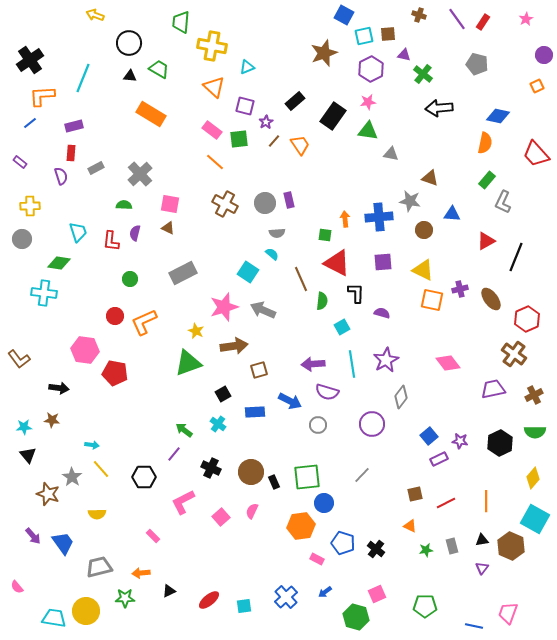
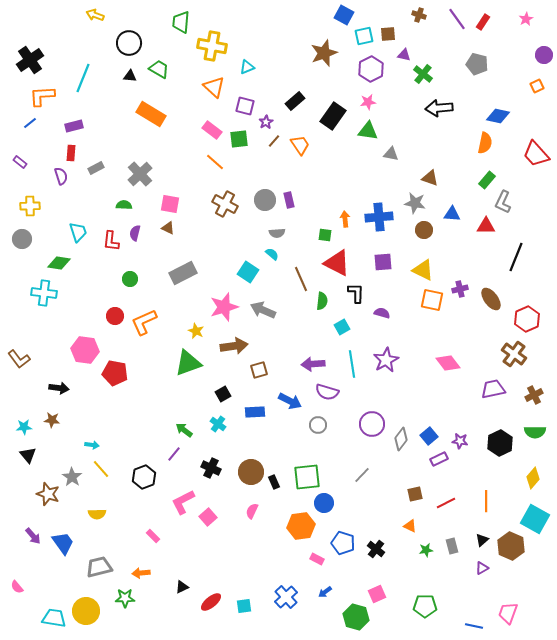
gray star at (410, 201): moved 5 px right, 2 px down
gray circle at (265, 203): moved 3 px up
red triangle at (486, 241): moved 15 px up; rotated 30 degrees clockwise
gray diamond at (401, 397): moved 42 px down
black hexagon at (144, 477): rotated 20 degrees counterclockwise
pink square at (221, 517): moved 13 px left
black triangle at (482, 540): rotated 32 degrees counterclockwise
purple triangle at (482, 568): rotated 24 degrees clockwise
black triangle at (169, 591): moved 13 px right, 4 px up
red ellipse at (209, 600): moved 2 px right, 2 px down
